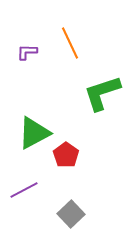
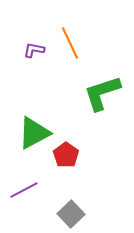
purple L-shape: moved 7 px right, 2 px up; rotated 10 degrees clockwise
